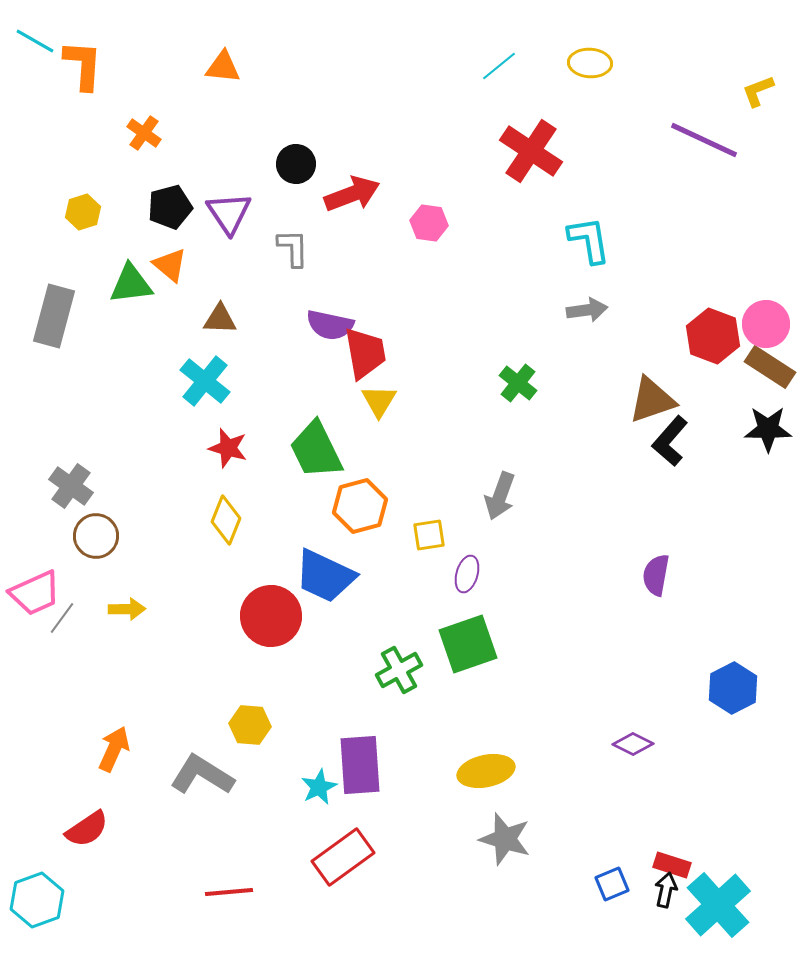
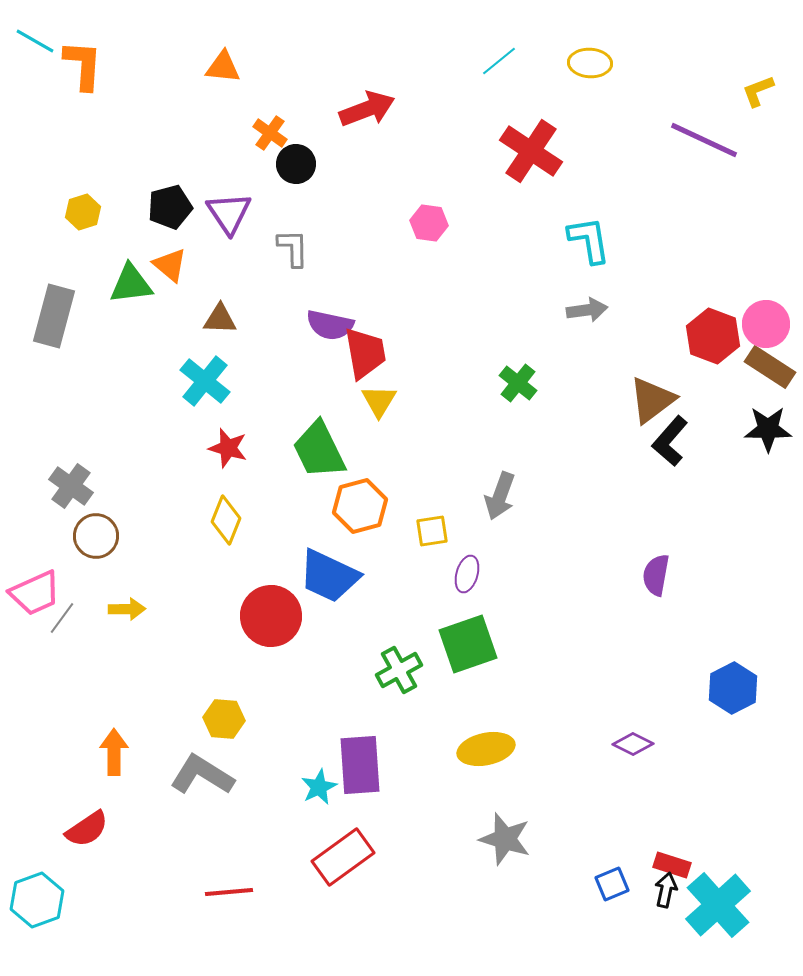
cyan line at (499, 66): moved 5 px up
orange cross at (144, 133): moved 126 px right
red arrow at (352, 194): moved 15 px right, 85 px up
brown triangle at (652, 400): rotated 18 degrees counterclockwise
green trapezoid at (316, 450): moved 3 px right
yellow square at (429, 535): moved 3 px right, 4 px up
blue trapezoid at (325, 576): moved 4 px right
yellow hexagon at (250, 725): moved 26 px left, 6 px up
orange arrow at (114, 749): moved 3 px down; rotated 24 degrees counterclockwise
yellow ellipse at (486, 771): moved 22 px up
